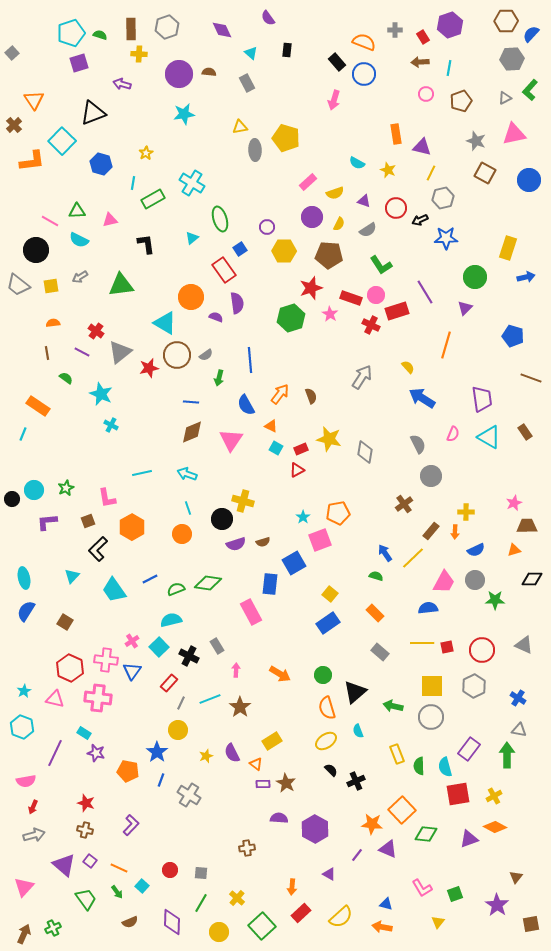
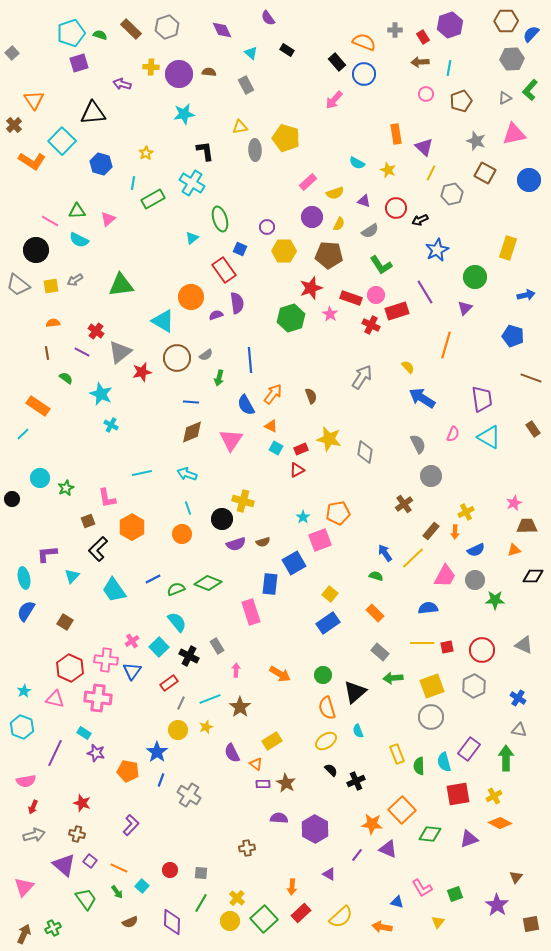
brown rectangle at (131, 29): rotated 45 degrees counterclockwise
black rectangle at (287, 50): rotated 64 degrees counterclockwise
yellow cross at (139, 54): moved 12 px right, 13 px down
gray rectangle at (247, 83): moved 1 px left, 2 px down
pink arrow at (334, 100): rotated 24 degrees clockwise
black triangle at (93, 113): rotated 16 degrees clockwise
purple triangle at (422, 147): moved 2 px right; rotated 30 degrees clockwise
orange L-shape at (32, 161): rotated 40 degrees clockwise
gray hexagon at (443, 198): moved 9 px right, 4 px up
pink triangle at (110, 220): moved 2 px left, 1 px up; rotated 28 degrees counterclockwise
gray semicircle at (368, 230): moved 2 px right, 1 px down
blue star at (446, 238): moved 9 px left, 12 px down; rotated 25 degrees counterclockwise
black L-shape at (146, 244): moved 59 px right, 93 px up
blue square at (240, 249): rotated 32 degrees counterclockwise
gray arrow at (80, 277): moved 5 px left, 3 px down
blue arrow at (526, 277): moved 18 px down
purple semicircle at (216, 317): moved 2 px up; rotated 40 degrees counterclockwise
cyan triangle at (165, 323): moved 2 px left, 2 px up
brown circle at (177, 355): moved 3 px down
red star at (149, 368): moved 7 px left, 4 px down
orange arrow at (280, 394): moved 7 px left
brown rectangle at (525, 432): moved 8 px right, 3 px up
cyan line at (23, 434): rotated 24 degrees clockwise
cyan circle at (34, 490): moved 6 px right, 12 px up
yellow cross at (466, 512): rotated 28 degrees counterclockwise
purple L-shape at (47, 522): moved 32 px down
blue line at (150, 579): moved 3 px right
black diamond at (532, 579): moved 1 px right, 3 px up
pink trapezoid at (444, 582): moved 1 px right, 6 px up
green diamond at (208, 583): rotated 12 degrees clockwise
pink rectangle at (251, 612): rotated 10 degrees clockwise
cyan semicircle at (171, 620): moved 6 px right, 2 px down; rotated 65 degrees clockwise
red rectangle at (169, 683): rotated 12 degrees clockwise
yellow square at (432, 686): rotated 20 degrees counterclockwise
green arrow at (393, 706): moved 28 px up; rotated 18 degrees counterclockwise
green arrow at (507, 755): moved 1 px left, 3 px down
yellow star at (206, 756): moved 29 px up
cyan semicircle at (445, 767): moved 1 px left, 5 px up
red star at (86, 803): moved 4 px left
orange diamond at (495, 827): moved 5 px right, 4 px up
brown cross at (85, 830): moved 8 px left, 4 px down
green diamond at (426, 834): moved 4 px right
blue triangle at (386, 904): moved 11 px right, 2 px up
green square at (262, 926): moved 2 px right, 7 px up
yellow circle at (219, 932): moved 11 px right, 11 px up
